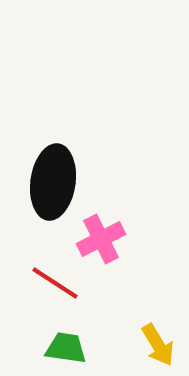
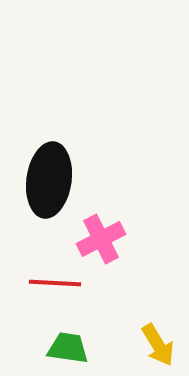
black ellipse: moved 4 px left, 2 px up
red line: rotated 30 degrees counterclockwise
green trapezoid: moved 2 px right
